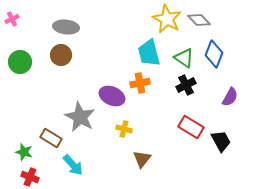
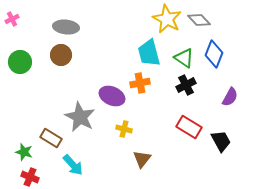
red rectangle: moved 2 px left
